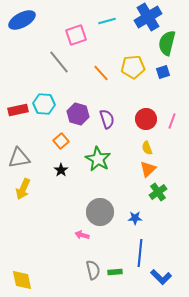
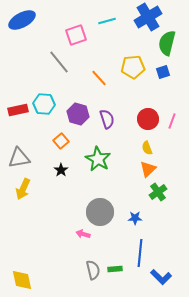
orange line: moved 2 px left, 5 px down
red circle: moved 2 px right
pink arrow: moved 1 px right, 1 px up
green rectangle: moved 3 px up
